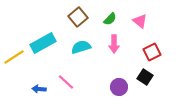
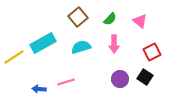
pink line: rotated 60 degrees counterclockwise
purple circle: moved 1 px right, 8 px up
